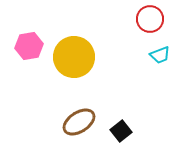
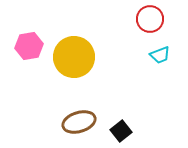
brown ellipse: rotated 16 degrees clockwise
